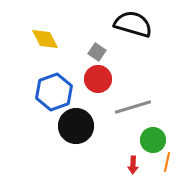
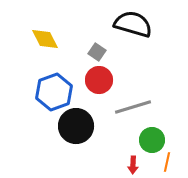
red circle: moved 1 px right, 1 px down
green circle: moved 1 px left
